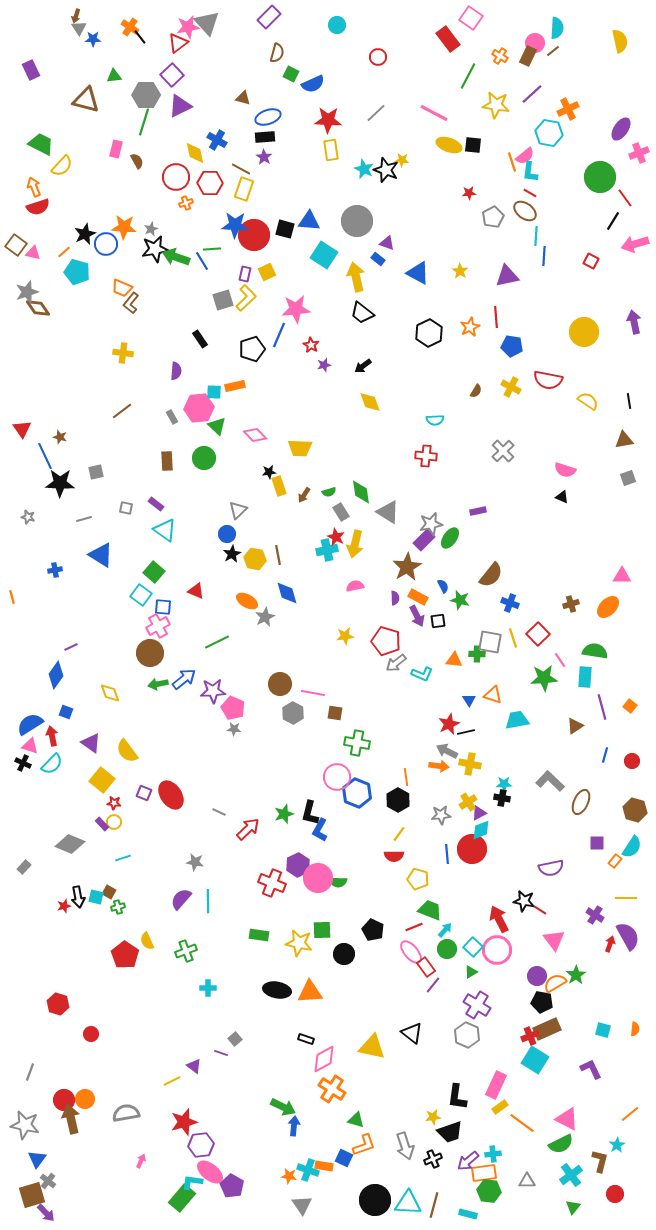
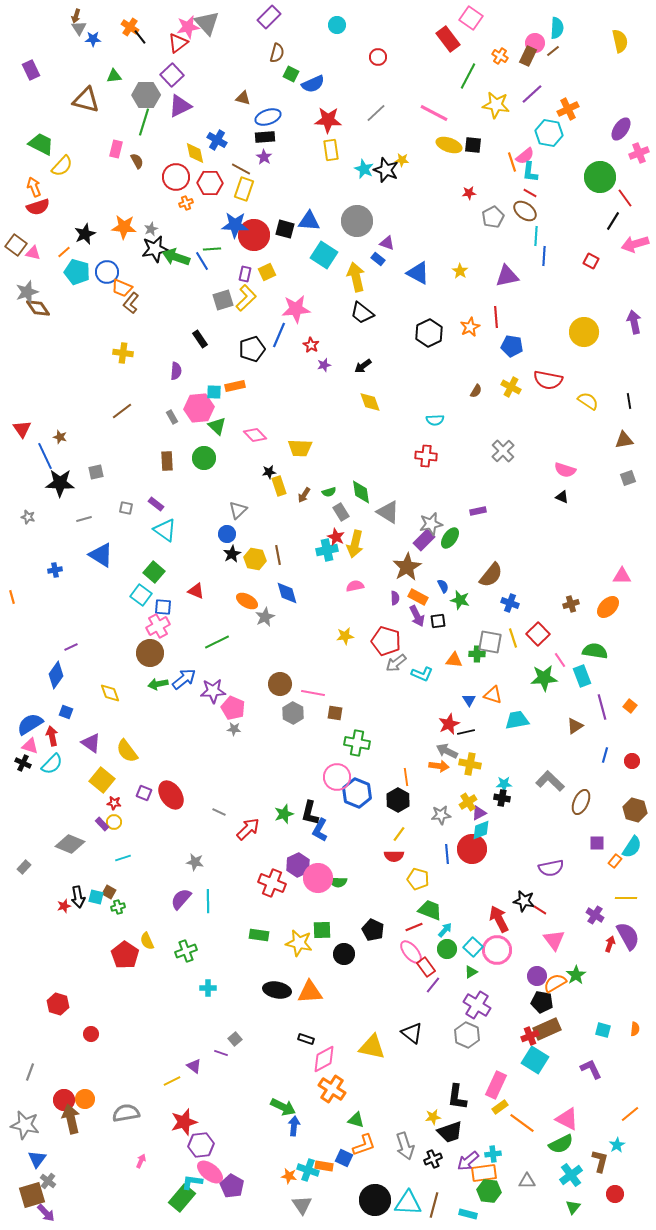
blue circle at (106, 244): moved 1 px right, 28 px down
cyan rectangle at (585, 677): moved 3 px left, 1 px up; rotated 25 degrees counterclockwise
